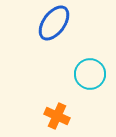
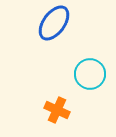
orange cross: moved 6 px up
